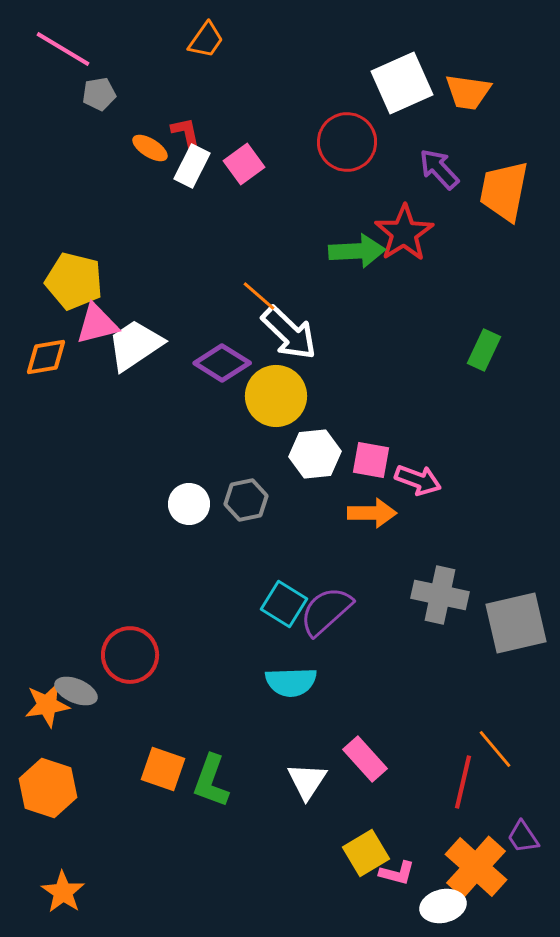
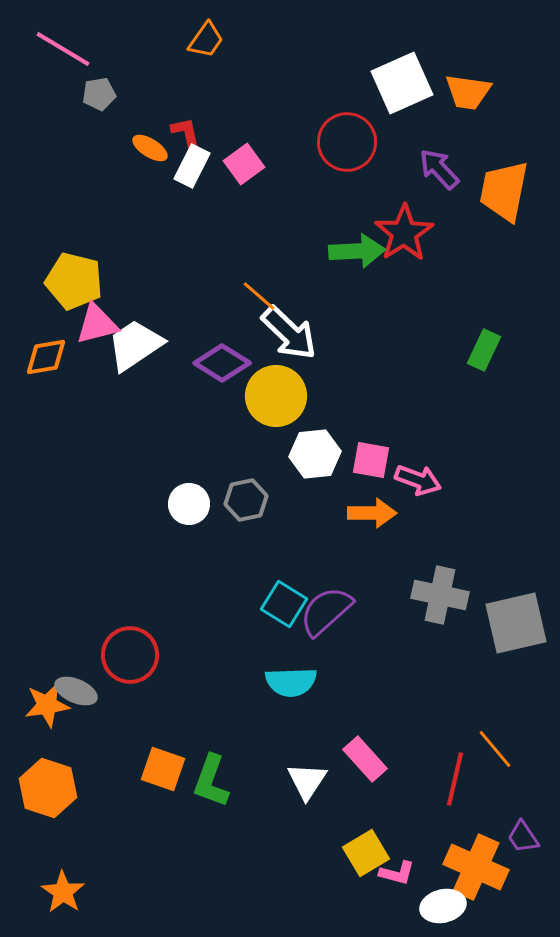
red line at (463, 782): moved 8 px left, 3 px up
orange cross at (476, 867): rotated 18 degrees counterclockwise
